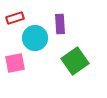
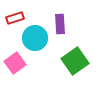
pink square: rotated 25 degrees counterclockwise
